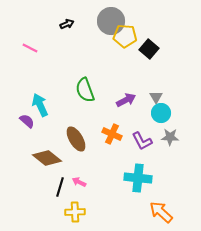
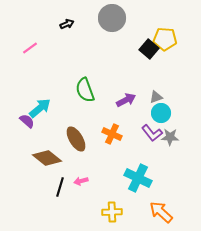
gray circle: moved 1 px right, 3 px up
yellow pentagon: moved 40 px right, 3 px down
pink line: rotated 63 degrees counterclockwise
gray triangle: rotated 40 degrees clockwise
cyan arrow: moved 3 px down; rotated 75 degrees clockwise
purple L-shape: moved 10 px right, 8 px up; rotated 10 degrees counterclockwise
cyan cross: rotated 20 degrees clockwise
pink arrow: moved 2 px right, 1 px up; rotated 40 degrees counterclockwise
yellow cross: moved 37 px right
